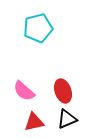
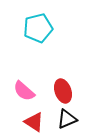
red triangle: rotated 45 degrees clockwise
